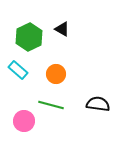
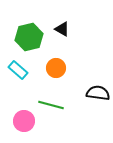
green hexagon: rotated 12 degrees clockwise
orange circle: moved 6 px up
black semicircle: moved 11 px up
